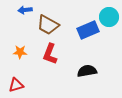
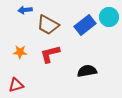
blue rectangle: moved 3 px left, 5 px up; rotated 15 degrees counterclockwise
red L-shape: rotated 55 degrees clockwise
